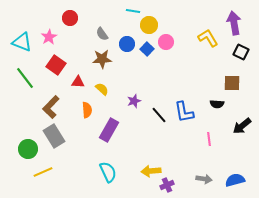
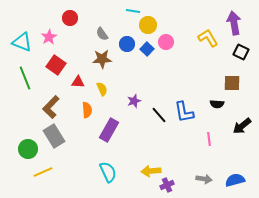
yellow circle: moved 1 px left
green line: rotated 15 degrees clockwise
yellow semicircle: rotated 24 degrees clockwise
